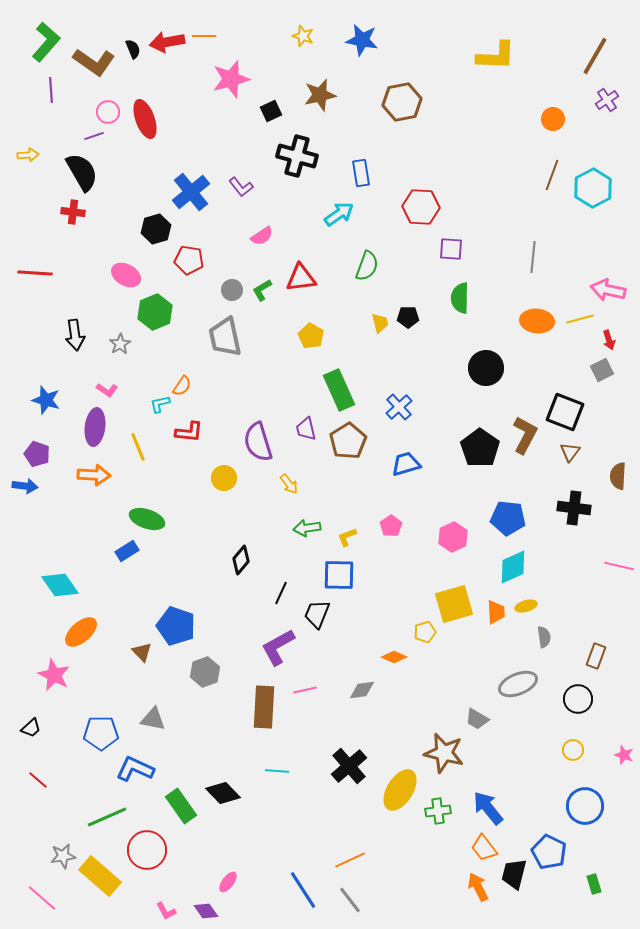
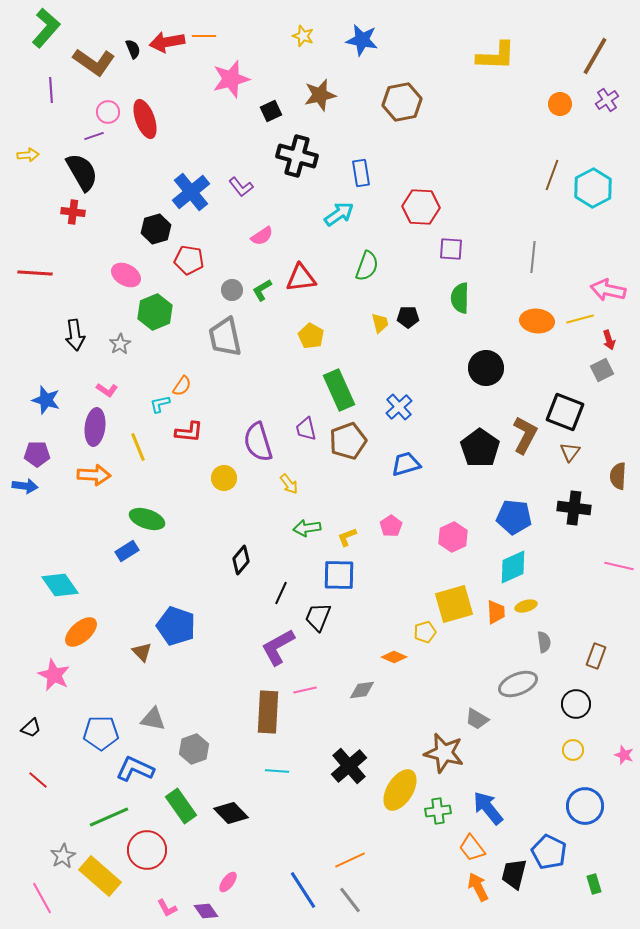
green L-shape at (46, 42): moved 14 px up
orange circle at (553, 119): moved 7 px right, 15 px up
brown pentagon at (348, 441): rotated 12 degrees clockwise
purple pentagon at (37, 454): rotated 20 degrees counterclockwise
blue pentagon at (508, 518): moved 6 px right, 1 px up
black trapezoid at (317, 614): moved 1 px right, 3 px down
gray semicircle at (544, 637): moved 5 px down
gray hexagon at (205, 672): moved 11 px left, 77 px down
black circle at (578, 699): moved 2 px left, 5 px down
brown rectangle at (264, 707): moved 4 px right, 5 px down
black diamond at (223, 793): moved 8 px right, 20 px down
green line at (107, 817): moved 2 px right
orange trapezoid at (484, 848): moved 12 px left
gray star at (63, 856): rotated 20 degrees counterclockwise
pink line at (42, 898): rotated 20 degrees clockwise
pink L-shape at (166, 911): moved 1 px right, 3 px up
